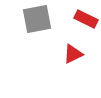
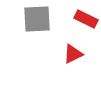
gray square: rotated 8 degrees clockwise
